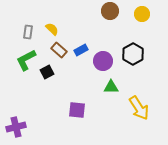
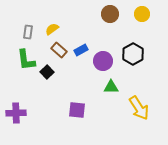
brown circle: moved 3 px down
yellow semicircle: rotated 80 degrees counterclockwise
green L-shape: rotated 70 degrees counterclockwise
black square: rotated 16 degrees counterclockwise
purple cross: moved 14 px up; rotated 12 degrees clockwise
